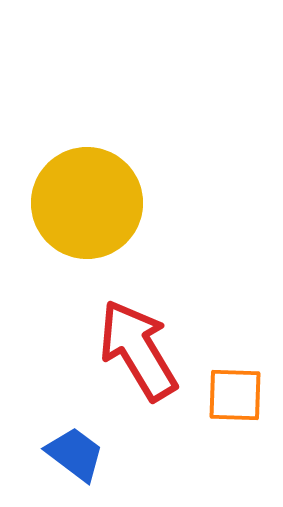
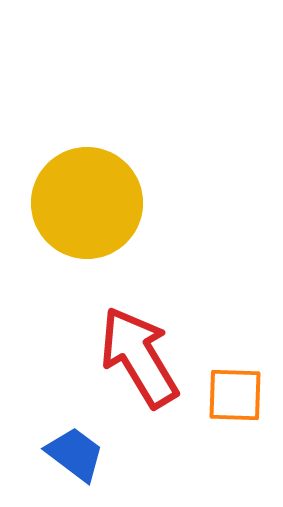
red arrow: moved 1 px right, 7 px down
